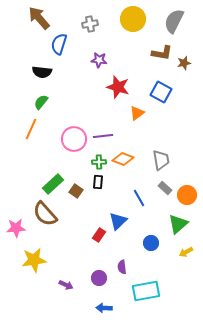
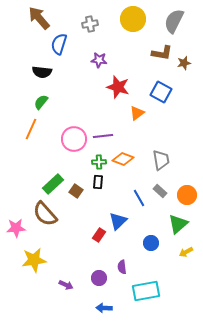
gray rectangle: moved 5 px left, 3 px down
